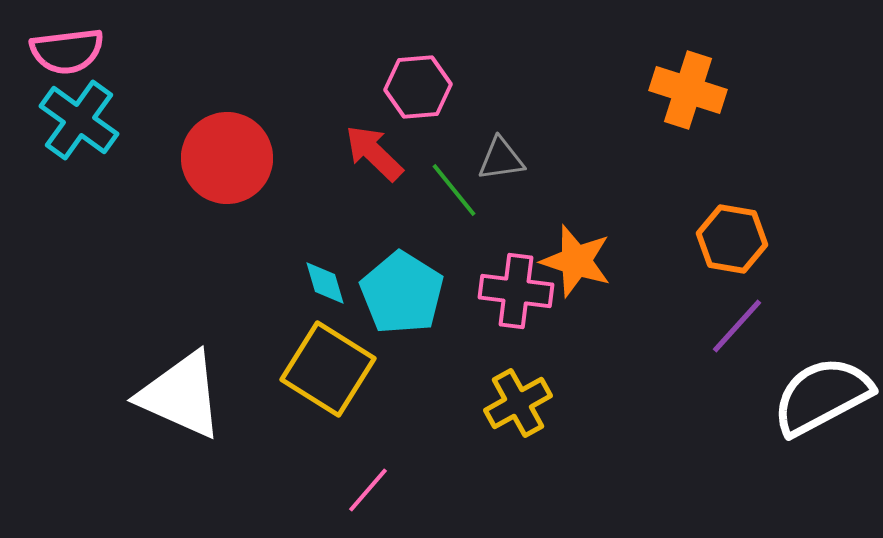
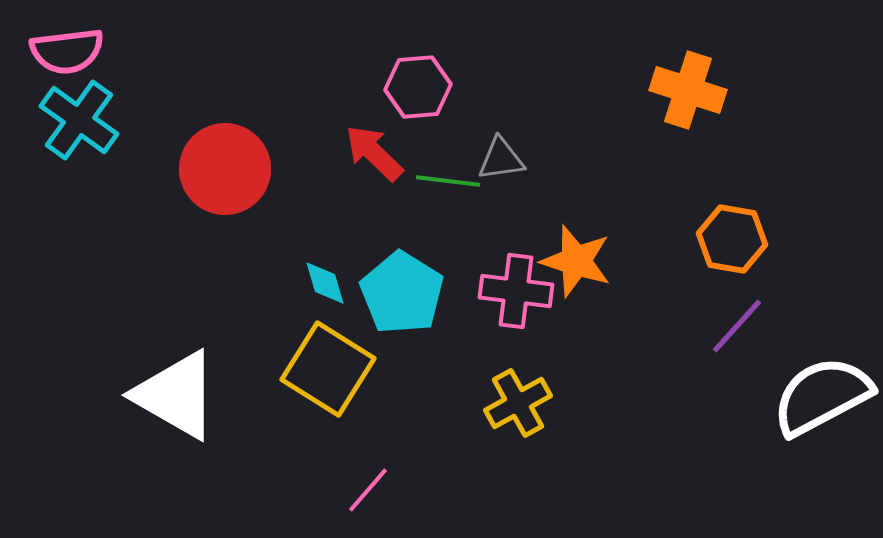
red circle: moved 2 px left, 11 px down
green line: moved 6 px left, 9 px up; rotated 44 degrees counterclockwise
white triangle: moved 5 px left; rotated 6 degrees clockwise
